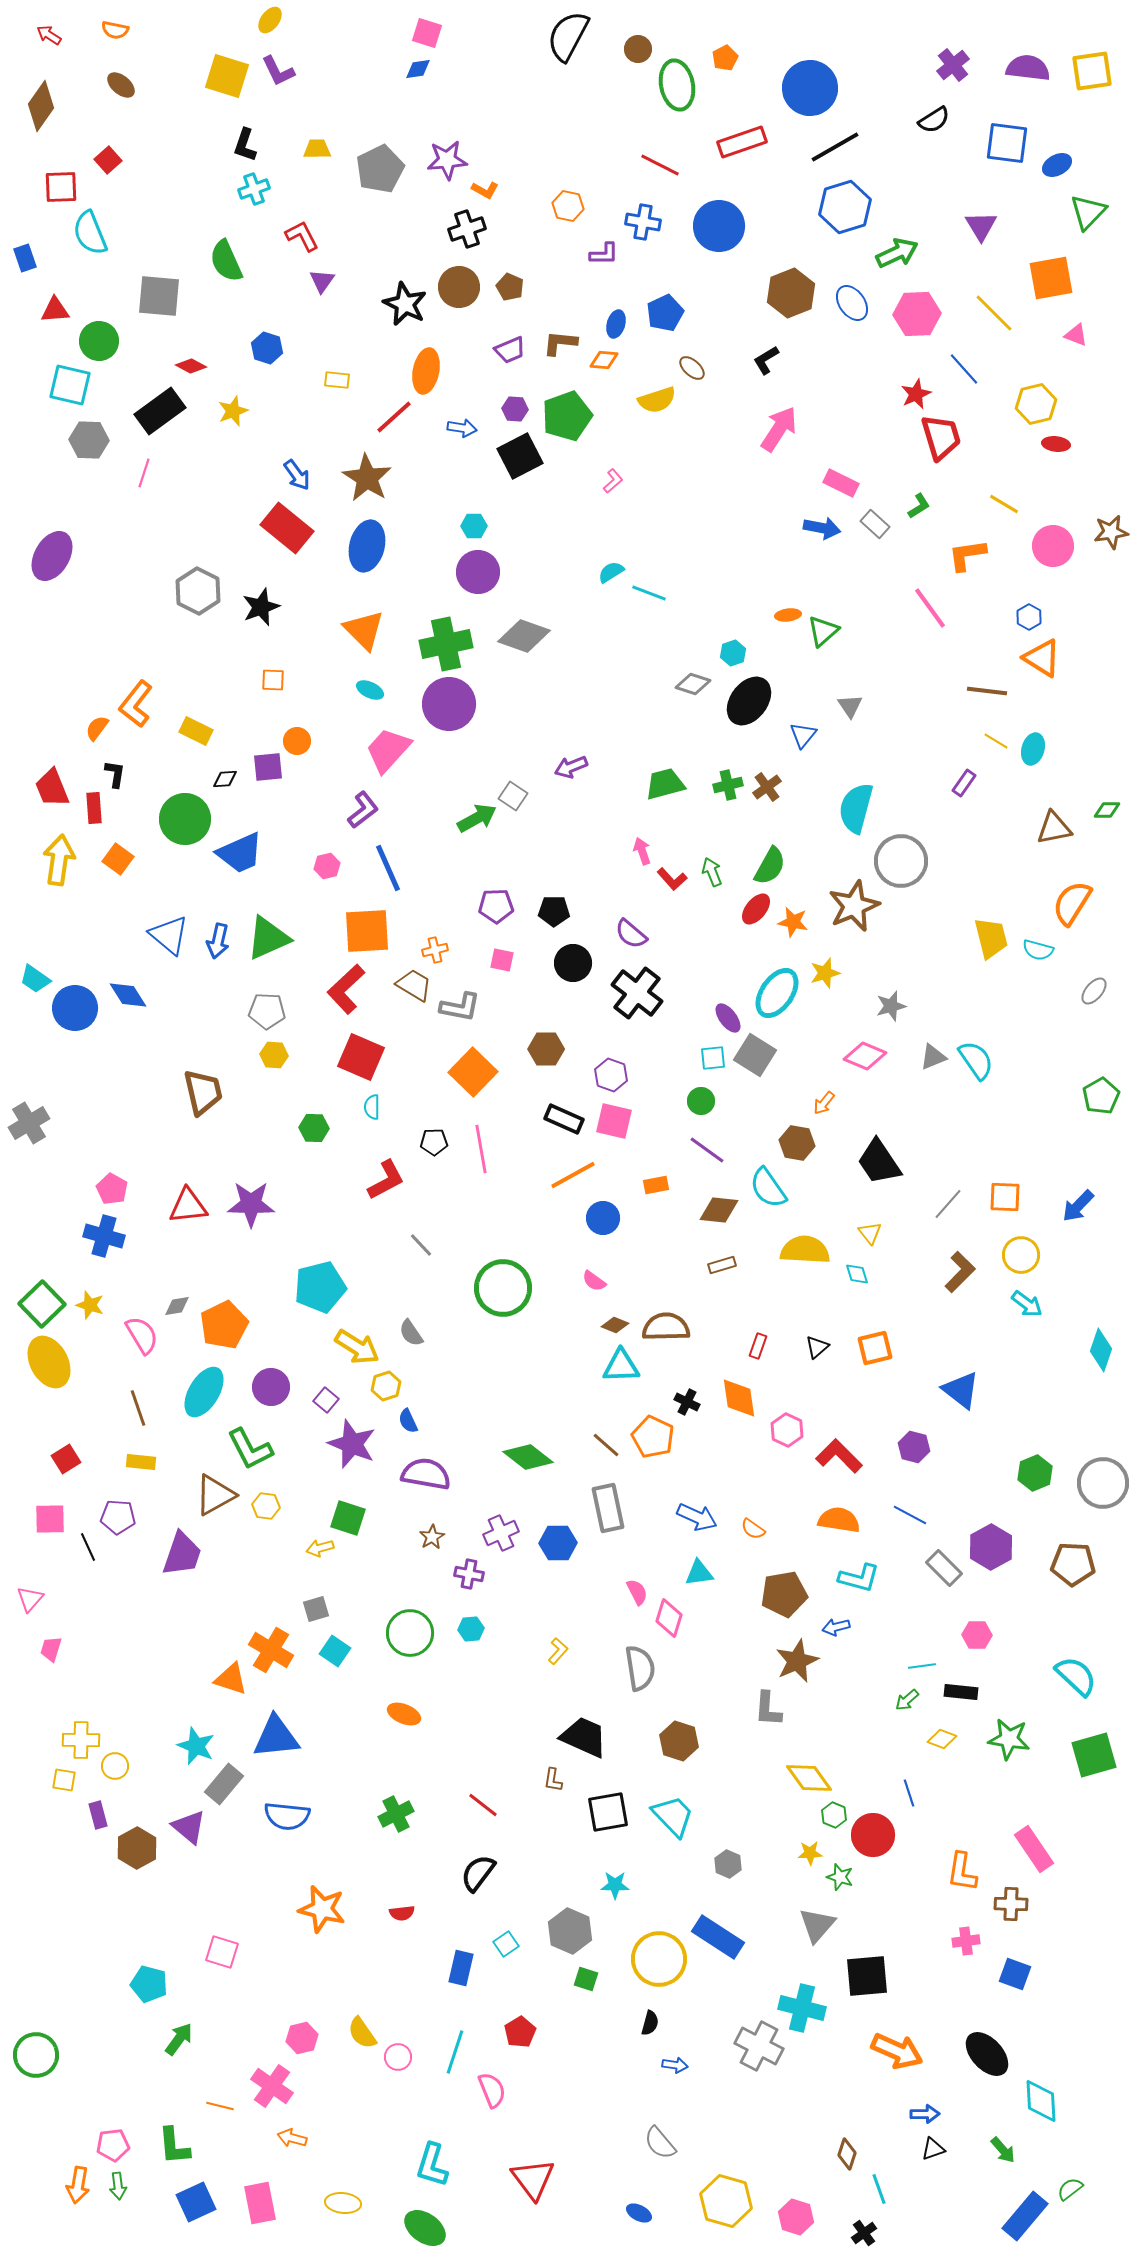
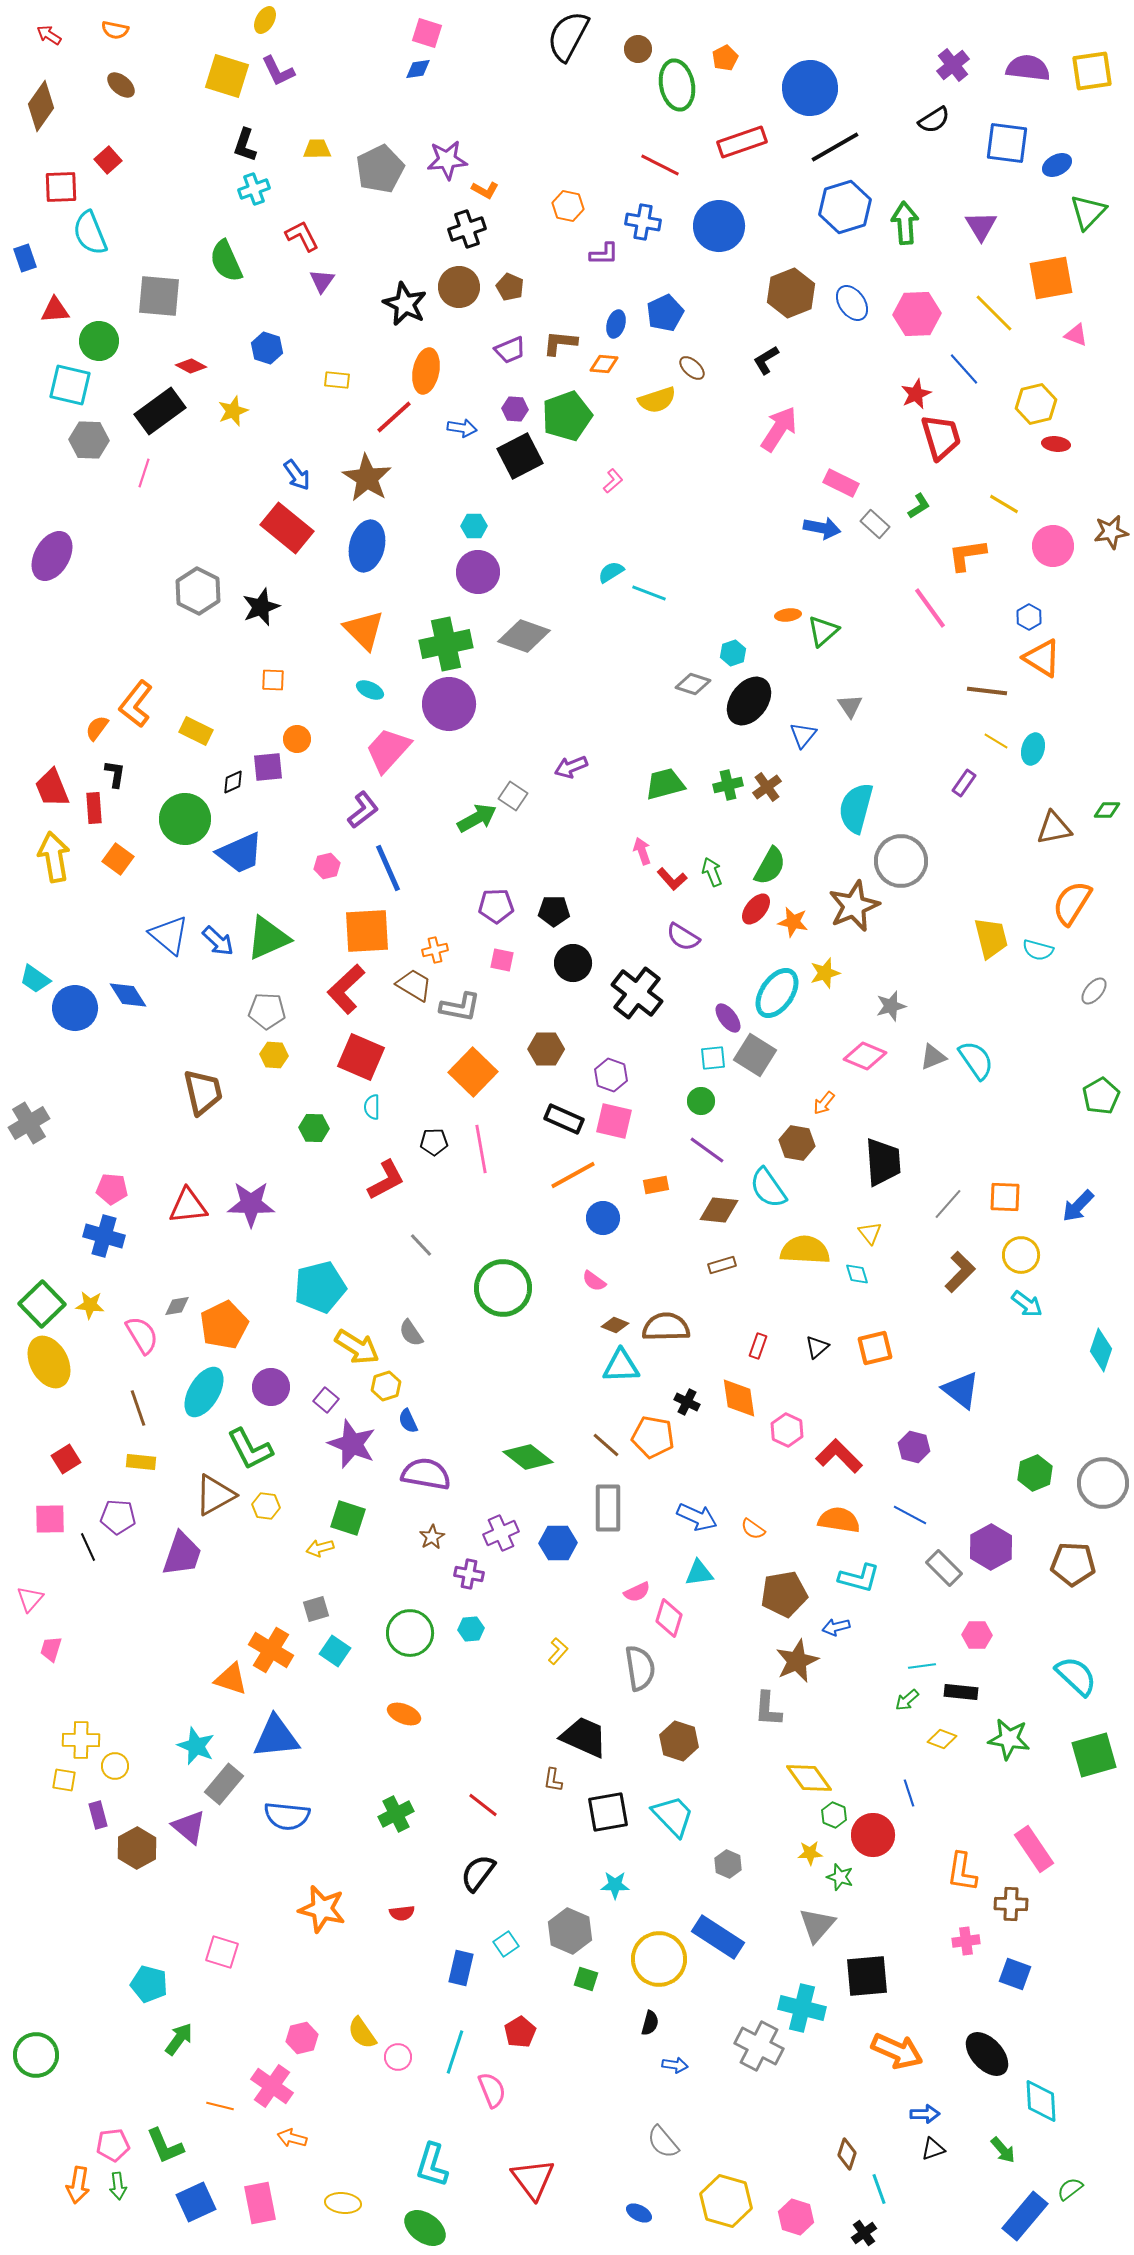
yellow ellipse at (270, 20): moved 5 px left; rotated 8 degrees counterclockwise
green arrow at (897, 253): moved 8 px right, 30 px up; rotated 69 degrees counterclockwise
orange diamond at (604, 360): moved 4 px down
orange circle at (297, 741): moved 2 px up
black diamond at (225, 779): moved 8 px right, 3 px down; rotated 20 degrees counterclockwise
yellow arrow at (59, 860): moved 5 px left, 3 px up; rotated 18 degrees counterclockwise
purple semicircle at (631, 934): moved 52 px right, 3 px down; rotated 8 degrees counterclockwise
blue arrow at (218, 941): rotated 60 degrees counterclockwise
black trapezoid at (879, 1162): moved 4 px right; rotated 150 degrees counterclockwise
pink pentagon at (112, 1189): rotated 24 degrees counterclockwise
yellow star at (90, 1305): rotated 12 degrees counterclockwise
orange pentagon at (653, 1437): rotated 15 degrees counterclockwise
gray rectangle at (608, 1508): rotated 12 degrees clockwise
pink semicircle at (637, 1592): rotated 92 degrees clockwise
gray semicircle at (660, 2143): moved 3 px right, 1 px up
green L-shape at (174, 2146): moved 9 px left; rotated 18 degrees counterclockwise
